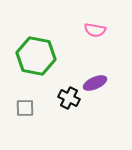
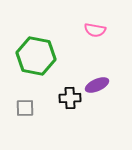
purple ellipse: moved 2 px right, 2 px down
black cross: moved 1 px right; rotated 30 degrees counterclockwise
